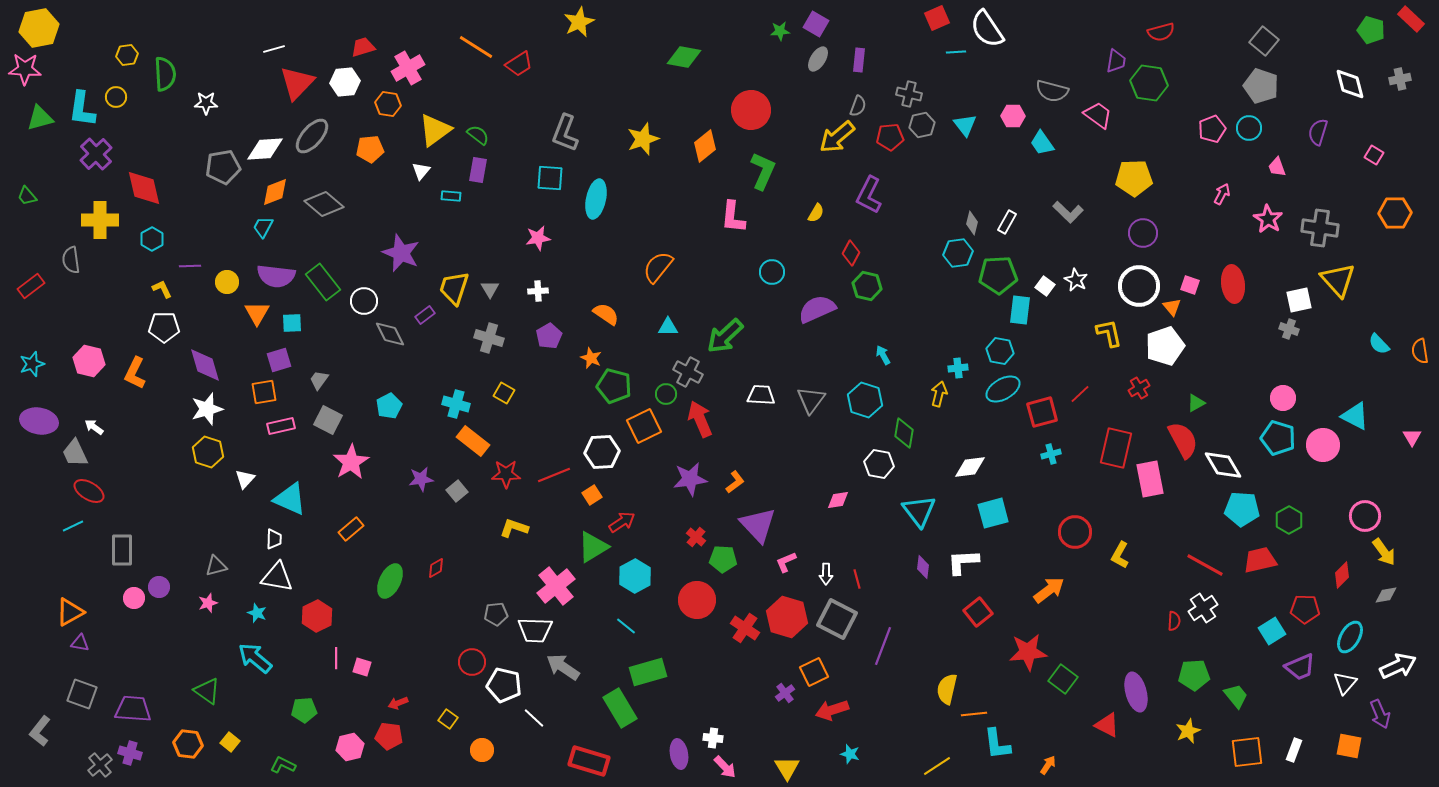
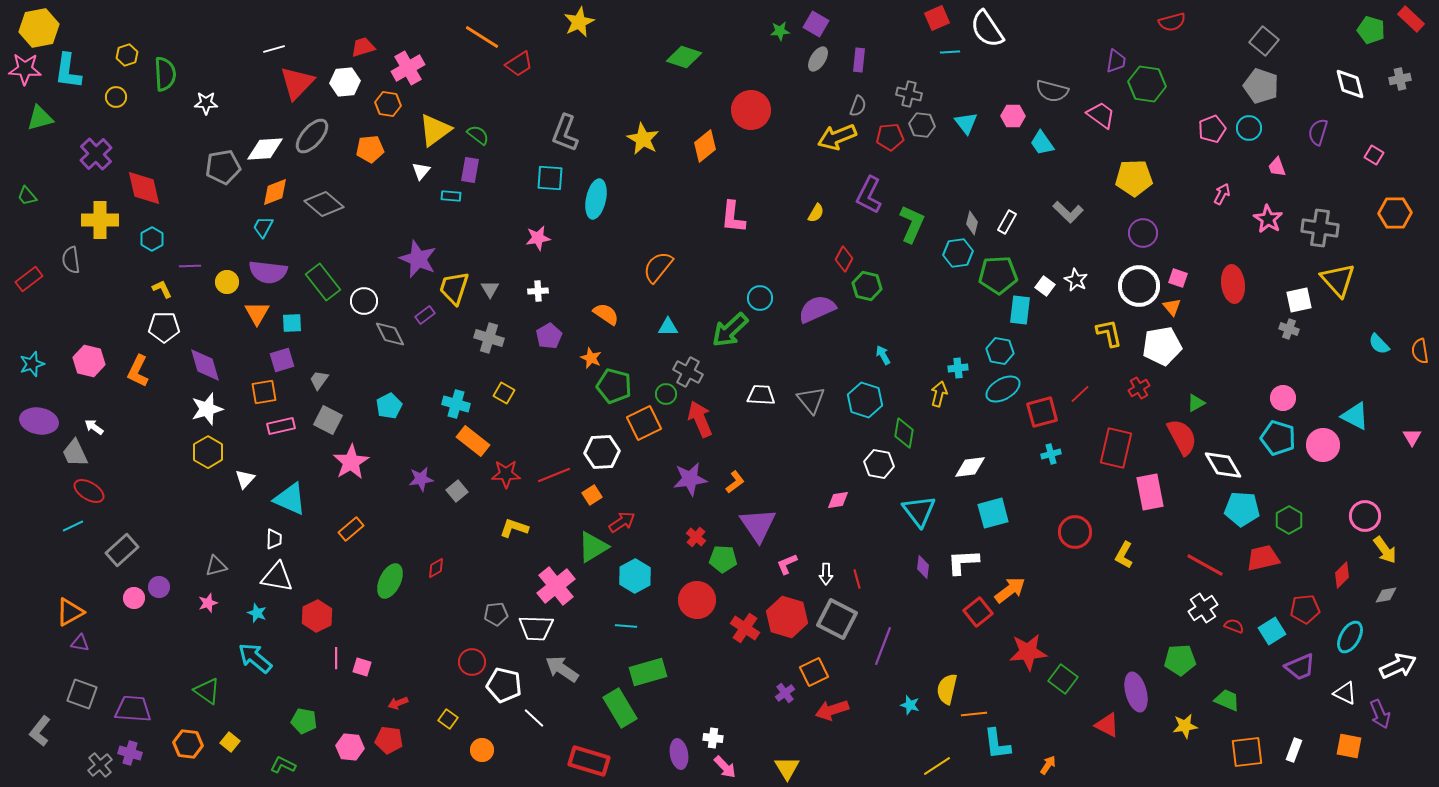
red semicircle at (1161, 32): moved 11 px right, 10 px up
orange line at (476, 47): moved 6 px right, 10 px up
cyan line at (956, 52): moved 6 px left
yellow hexagon at (127, 55): rotated 10 degrees counterclockwise
green diamond at (684, 57): rotated 8 degrees clockwise
green hexagon at (1149, 83): moved 2 px left, 1 px down
cyan L-shape at (82, 109): moved 14 px left, 38 px up
pink trapezoid at (1098, 115): moved 3 px right
gray hexagon at (922, 125): rotated 20 degrees clockwise
cyan triangle at (965, 125): moved 1 px right, 2 px up
yellow arrow at (837, 137): rotated 18 degrees clockwise
yellow star at (643, 139): rotated 24 degrees counterclockwise
purple rectangle at (478, 170): moved 8 px left
green L-shape at (763, 171): moved 149 px right, 53 px down
purple star at (401, 253): moved 17 px right, 6 px down
red diamond at (851, 253): moved 7 px left, 6 px down
cyan circle at (772, 272): moved 12 px left, 26 px down
purple semicircle at (276, 276): moved 8 px left, 4 px up
pink square at (1190, 285): moved 12 px left, 7 px up
red rectangle at (31, 286): moved 2 px left, 7 px up
green arrow at (725, 336): moved 5 px right, 6 px up
white pentagon at (1165, 346): moved 3 px left; rotated 9 degrees clockwise
purple square at (279, 360): moved 3 px right
orange L-shape at (135, 373): moved 3 px right, 2 px up
gray triangle at (811, 400): rotated 16 degrees counterclockwise
orange square at (644, 426): moved 3 px up
red semicircle at (1183, 440): moved 1 px left, 3 px up
yellow hexagon at (208, 452): rotated 12 degrees clockwise
pink rectangle at (1150, 479): moved 13 px down
purple triangle at (758, 525): rotated 9 degrees clockwise
gray rectangle at (122, 550): rotated 48 degrees clockwise
yellow arrow at (1384, 552): moved 1 px right, 2 px up
yellow L-shape at (1120, 555): moved 4 px right
red trapezoid at (1260, 560): moved 3 px right, 2 px up
pink L-shape at (786, 562): moved 1 px right, 2 px down
orange arrow at (1049, 590): moved 39 px left
red pentagon at (1305, 609): rotated 8 degrees counterclockwise
red semicircle at (1174, 621): moved 60 px right, 5 px down; rotated 72 degrees counterclockwise
cyan line at (626, 626): rotated 35 degrees counterclockwise
white trapezoid at (535, 630): moved 1 px right, 2 px up
gray arrow at (563, 667): moved 1 px left, 2 px down
green pentagon at (1194, 675): moved 14 px left, 15 px up
white triangle at (1345, 683): moved 10 px down; rotated 45 degrees counterclockwise
green trapezoid at (1236, 696): moved 9 px left, 4 px down; rotated 28 degrees counterclockwise
green pentagon at (304, 710): moved 11 px down; rotated 15 degrees clockwise
yellow star at (1188, 731): moved 3 px left, 5 px up; rotated 15 degrees clockwise
red pentagon at (389, 736): moved 4 px down
pink hexagon at (350, 747): rotated 20 degrees clockwise
cyan star at (850, 754): moved 60 px right, 49 px up
